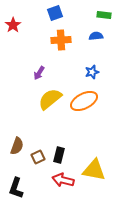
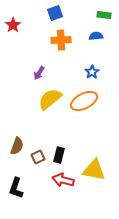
blue star: rotated 16 degrees counterclockwise
